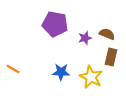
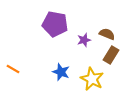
purple star: moved 1 px left, 2 px down
brown rectangle: moved 2 px up; rotated 18 degrees clockwise
blue star: rotated 18 degrees clockwise
yellow star: moved 1 px right, 2 px down
